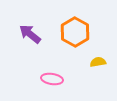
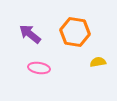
orange hexagon: rotated 20 degrees counterclockwise
pink ellipse: moved 13 px left, 11 px up
